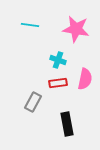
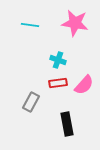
pink star: moved 1 px left, 6 px up
pink semicircle: moved 1 px left, 6 px down; rotated 30 degrees clockwise
gray rectangle: moved 2 px left
